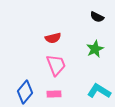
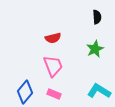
black semicircle: rotated 120 degrees counterclockwise
pink trapezoid: moved 3 px left, 1 px down
pink rectangle: rotated 24 degrees clockwise
